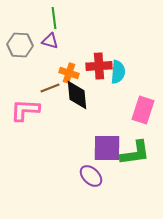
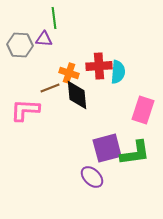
purple triangle: moved 6 px left, 2 px up; rotated 12 degrees counterclockwise
purple square: rotated 16 degrees counterclockwise
purple ellipse: moved 1 px right, 1 px down
